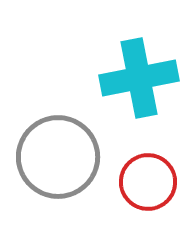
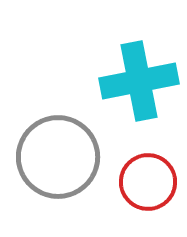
cyan cross: moved 3 px down
